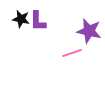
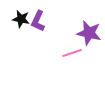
purple L-shape: rotated 25 degrees clockwise
purple star: moved 2 px down
